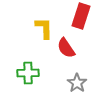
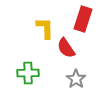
red rectangle: moved 2 px right, 3 px down
yellow L-shape: moved 1 px right
gray star: moved 1 px left, 4 px up
